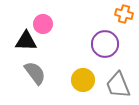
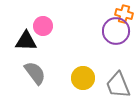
pink circle: moved 2 px down
purple circle: moved 11 px right, 13 px up
yellow circle: moved 2 px up
